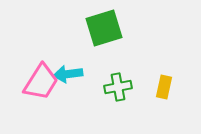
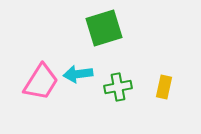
cyan arrow: moved 10 px right
